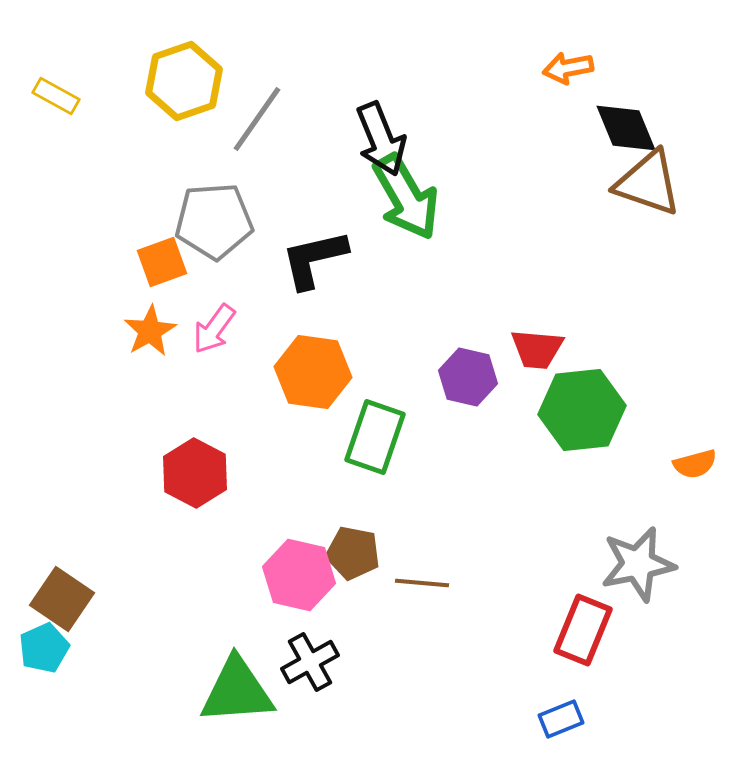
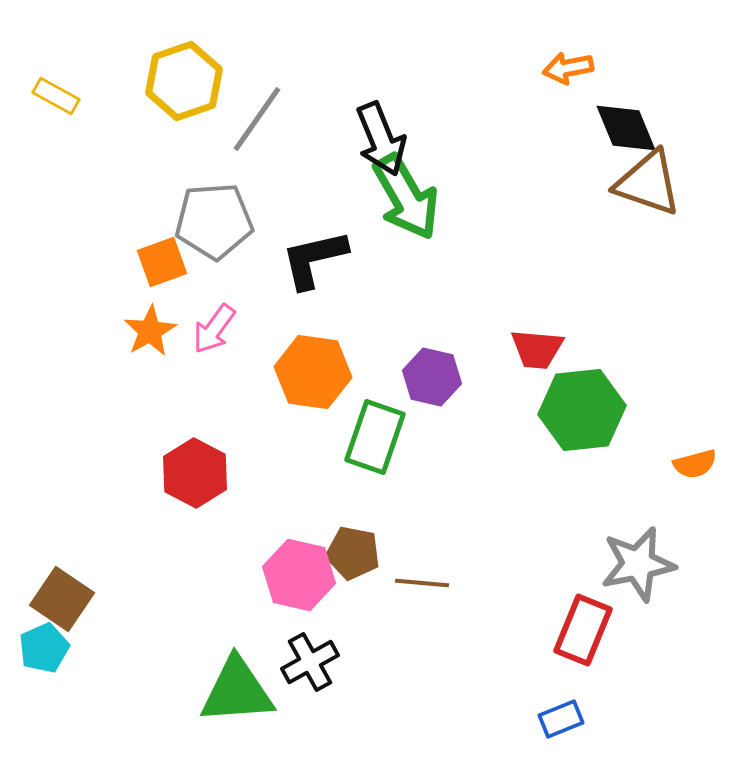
purple hexagon: moved 36 px left
